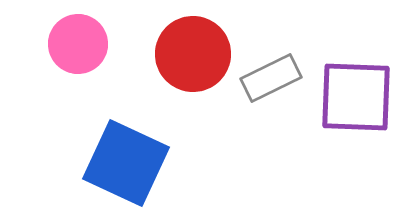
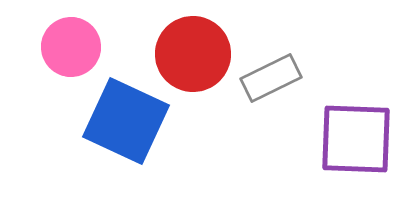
pink circle: moved 7 px left, 3 px down
purple square: moved 42 px down
blue square: moved 42 px up
